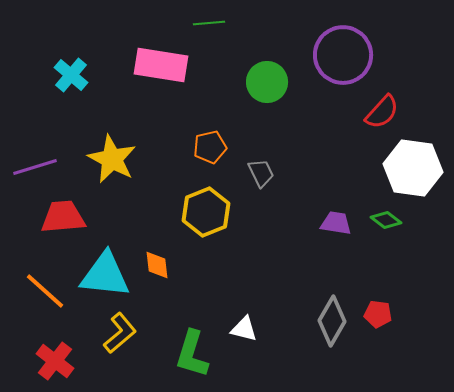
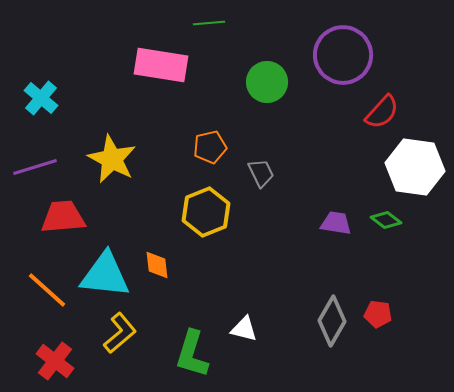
cyan cross: moved 30 px left, 23 px down
white hexagon: moved 2 px right, 1 px up
orange line: moved 2 px right, 1 px up
